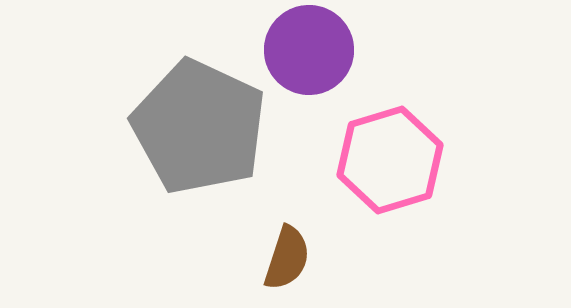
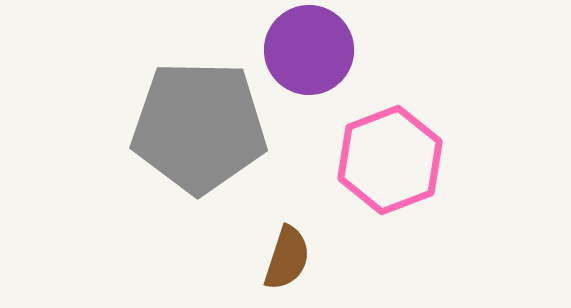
gray pentagon: rotated 24 degrees counterclockwise
pink hexagon: rotated 4 degrees counterclockwise
